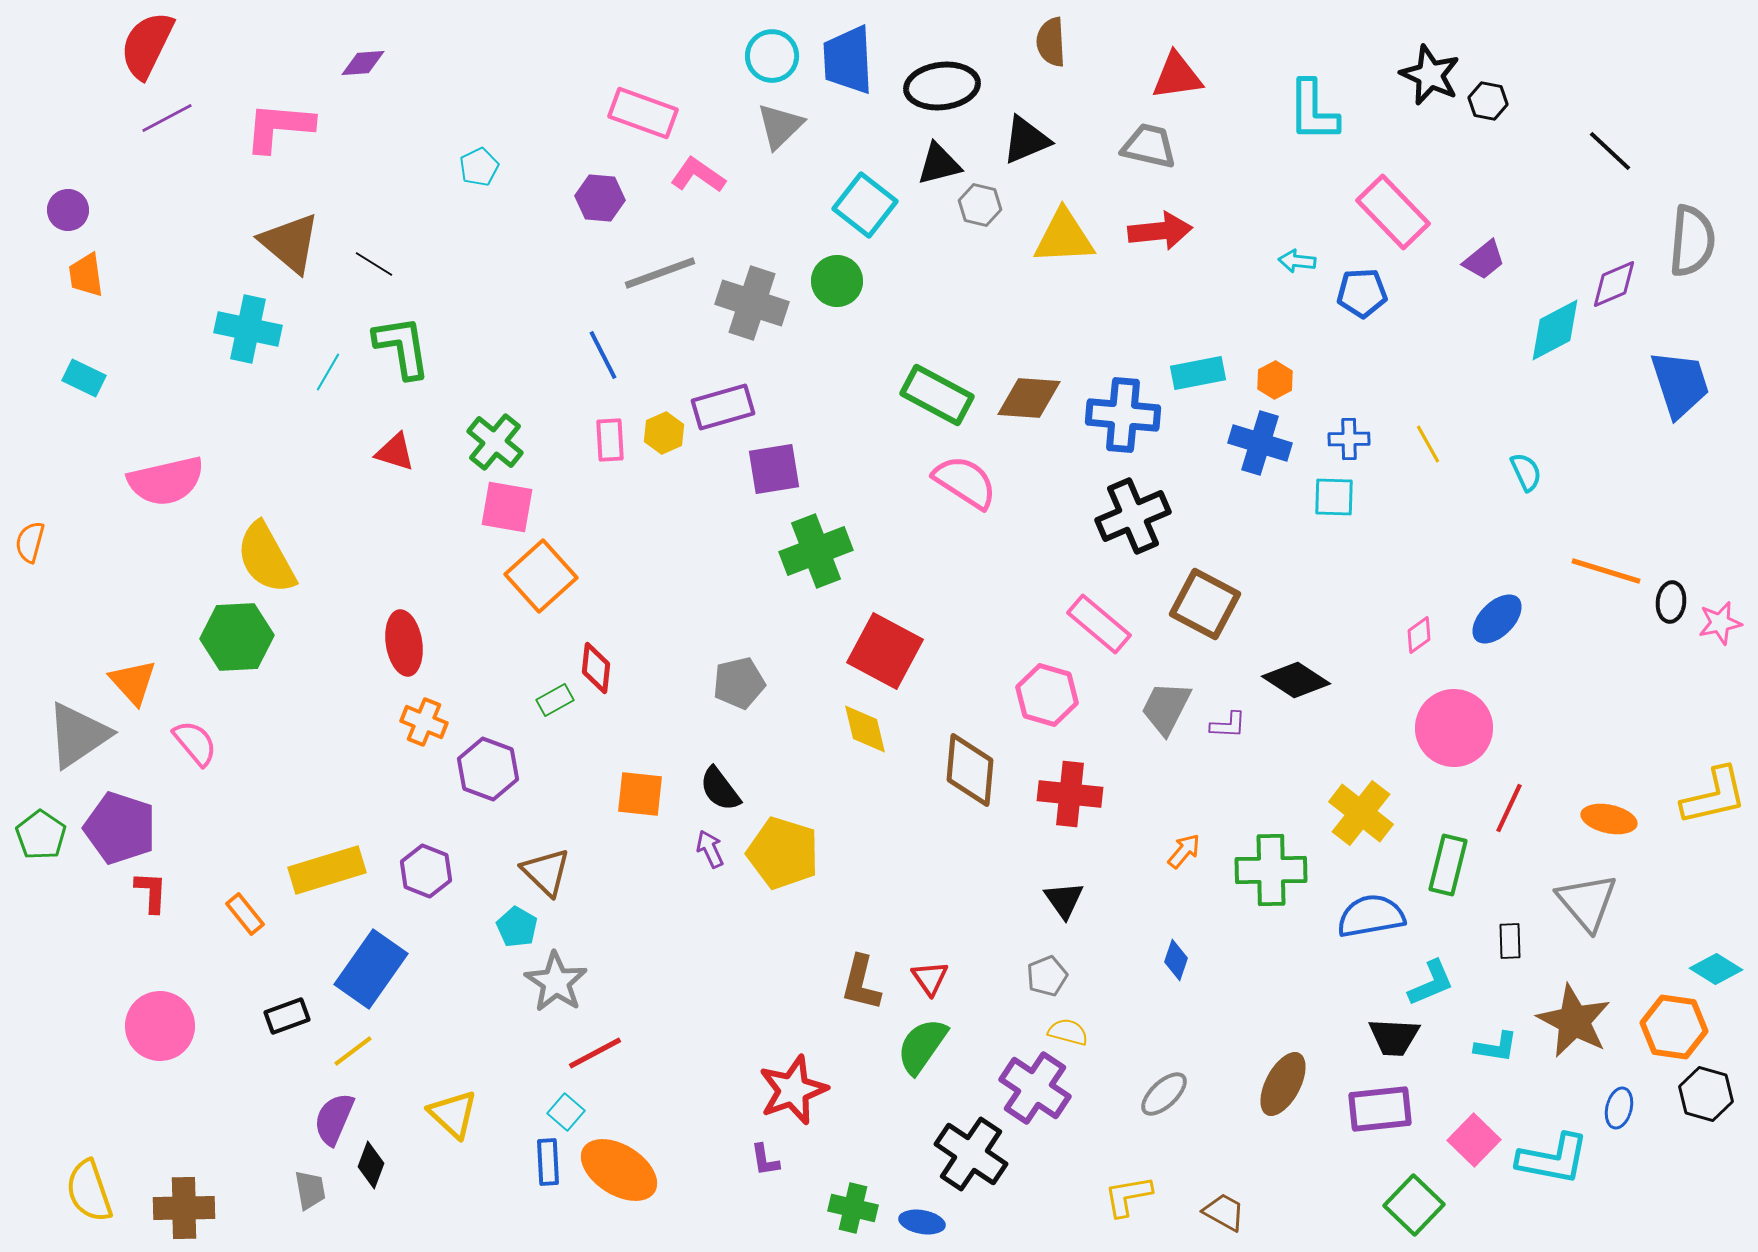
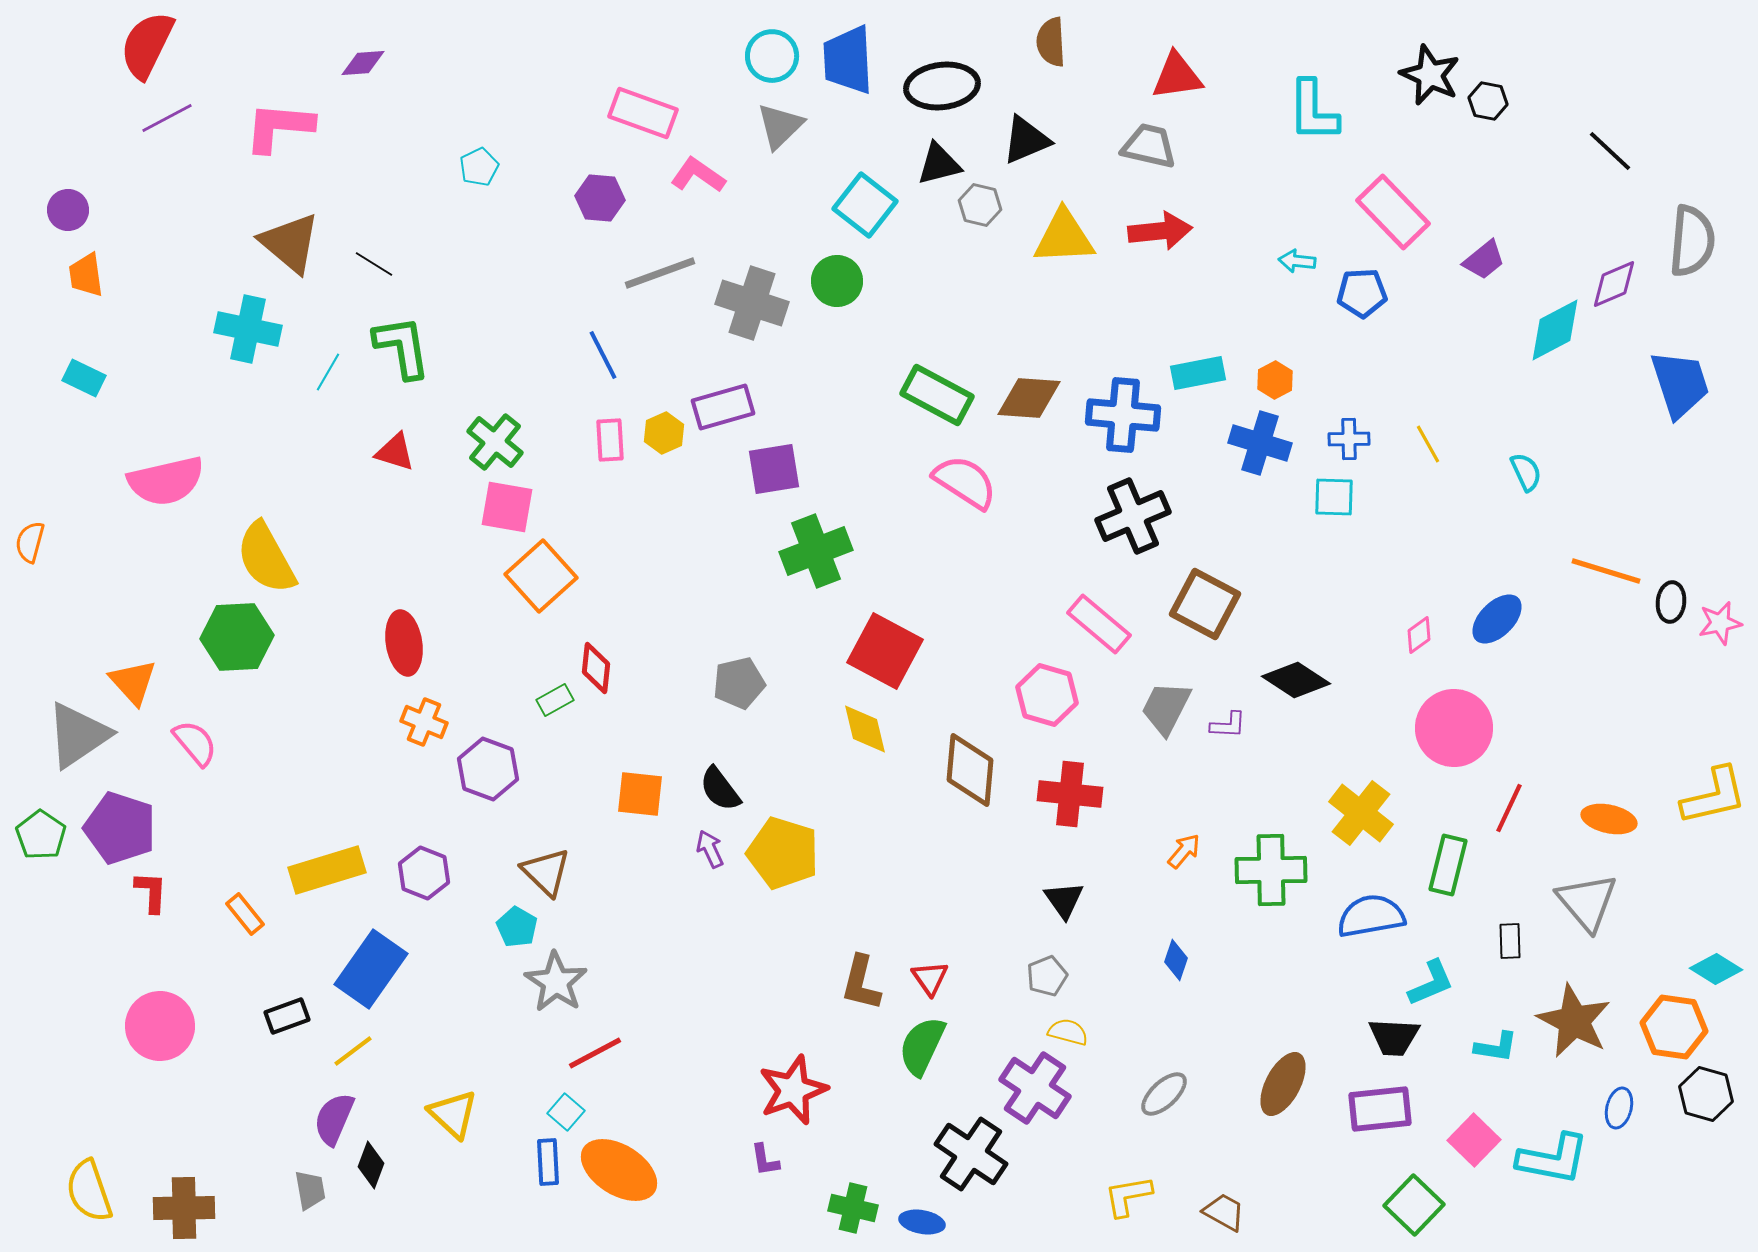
purple hexagon at (426, 871): moved 2 px left, 2 px down
green semicircle at (922, 1046): rotated 10 degrees counterclockwise
